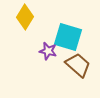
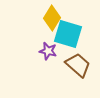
yellow diamond: moved 27 px right, 1 px down
cyan square: moved 3 px up
